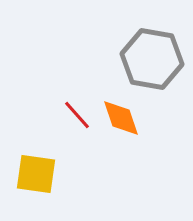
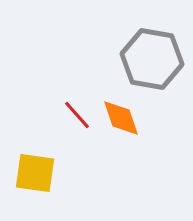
yellow square: moved 1 px left, 1 px up
